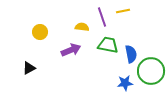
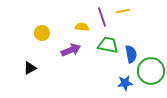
yellow circle: moved 2 px right, 1 px down
black triangle: moved 1 px right
